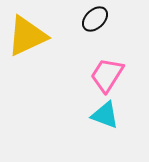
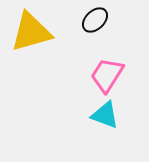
black ellipse: moved 1 px down
yellow triangle: moved 4 px right, 4 px up; rotated 9 degrees clockwise
